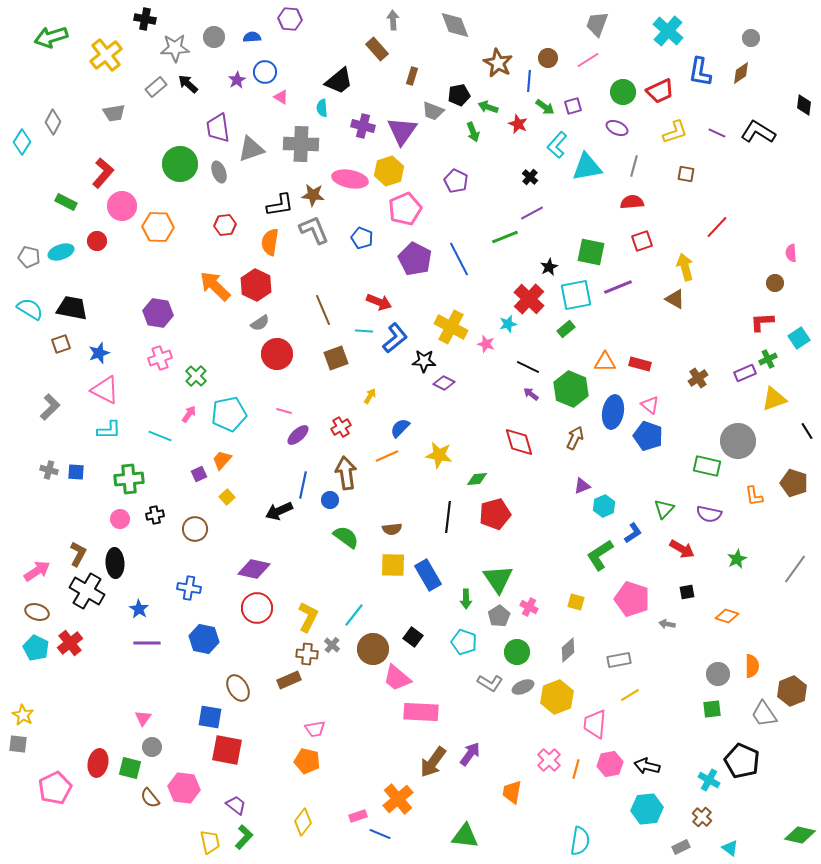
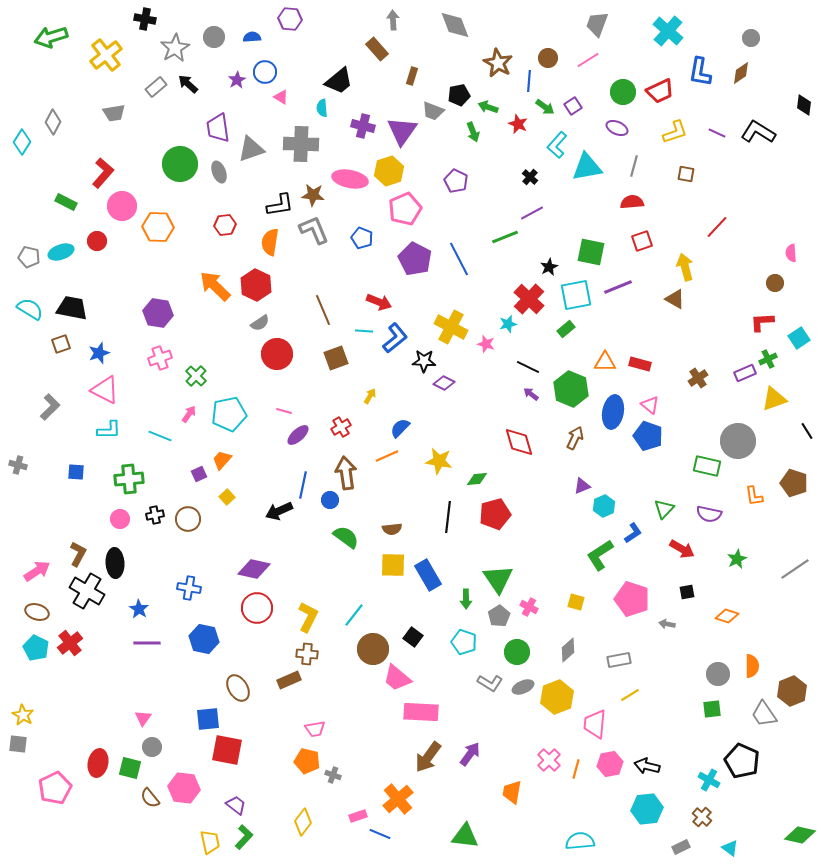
gray star at (175, 48): rotated 28 degrees counterclockwise
purple square at (573, 106): rotated 18 degrees counterclockwise
yellow star at (439, 455): moved 6 px down
gray cross at (49, 470): moved 31 px left, 5 px up
brown circle at (195, 529): moved 7 px left, 10 px up
gray line at (795, 569): rotated 20 degrees clockwise
gray cross at (332, 645): moved 1 px right, 130 px down; rotated 21 degrees counterclockwise
blue square at (210, 717): moved 2 px left, 2 px down; rotated 15 degrees counterclockwise
brown arrow at (433, 762): moved 5 px left, 5 px up
cyan semicircle at (580, 841): rotated 104 degrees counterclockwise
